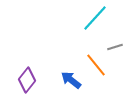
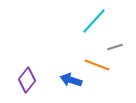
cyan line: moved 1 px left, 3 px down
orange line: moved 1 px right; rotated 30 degrees counterclockwise
blue arrow: rotated 20 degrees counterclockwise
